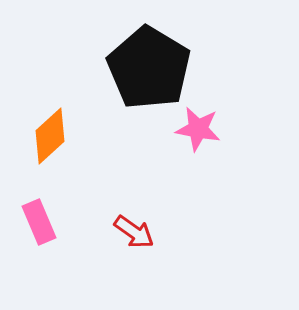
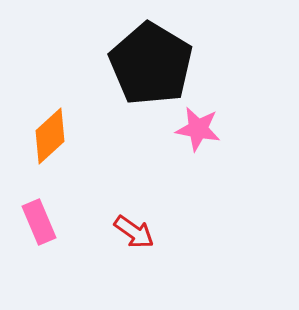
black pentagon: moved 2 px right, 4 px up
